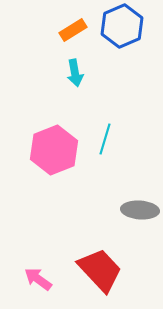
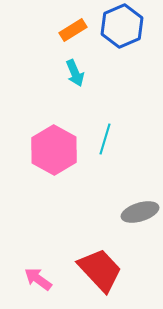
cyan arrow: rotated 12 degrees counterclockwise
pink hexagon: rotated 9 degrees counterclockwise
gray ellipse: moved 2 px down; rotated 21 degrees counterclockwise
